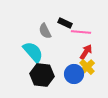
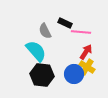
cyan semicircle: moved 3 px right, 1 px up
yellow cross: rotated 14 degrees counterclockwise
